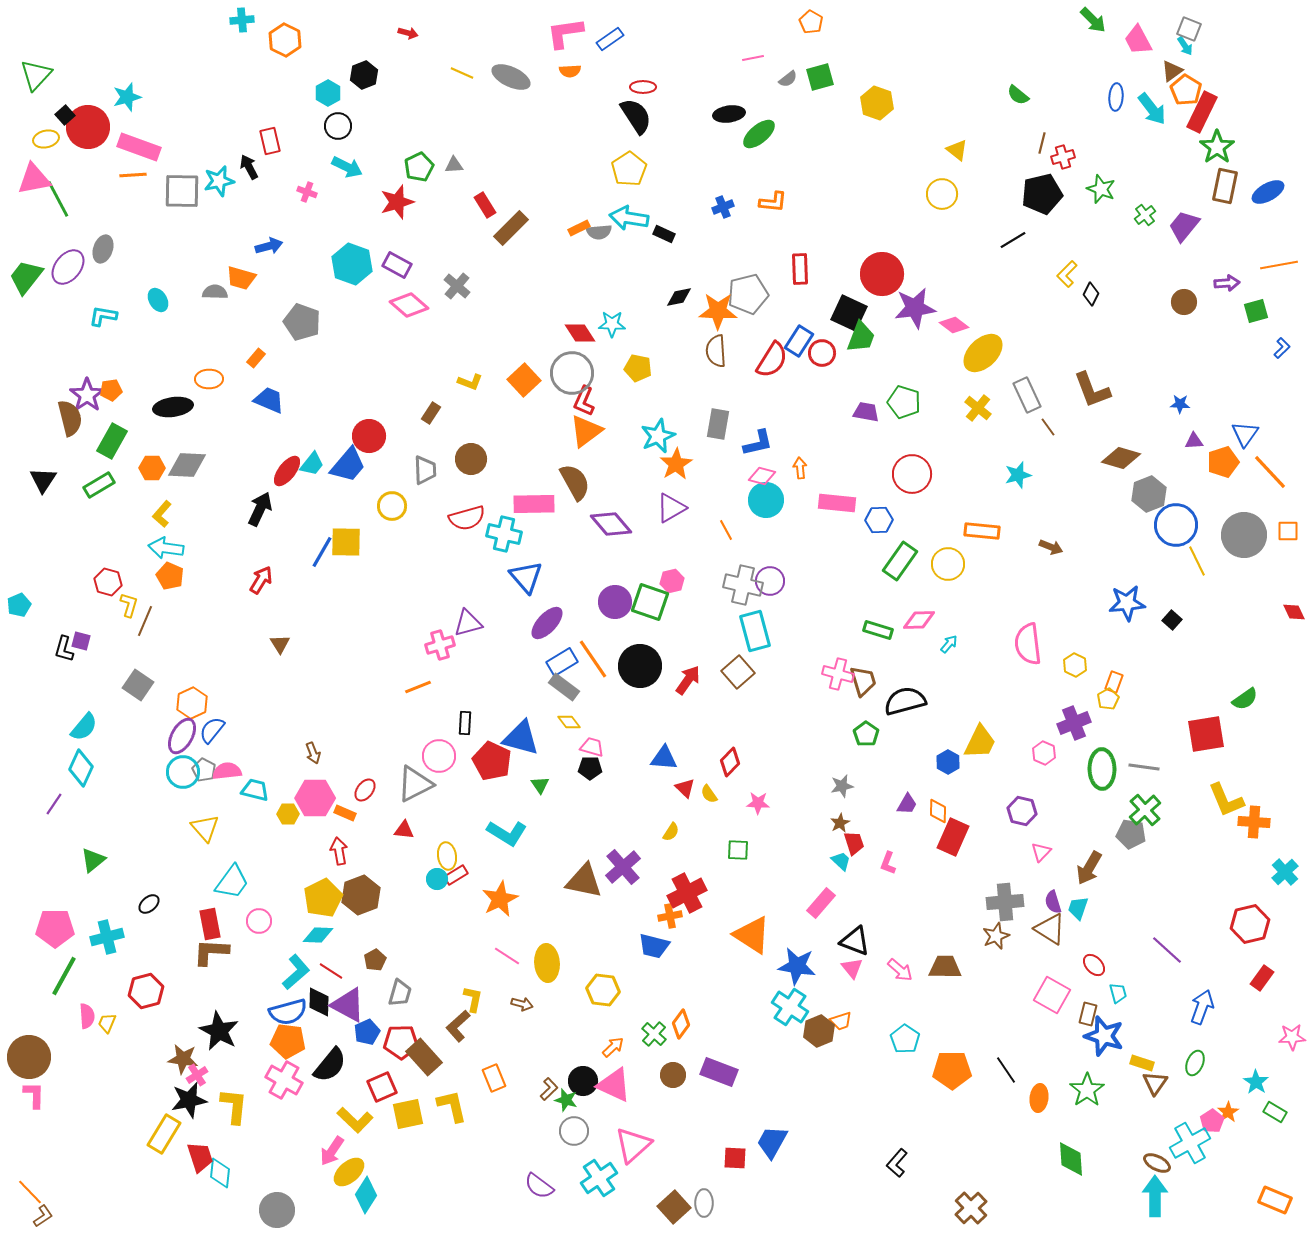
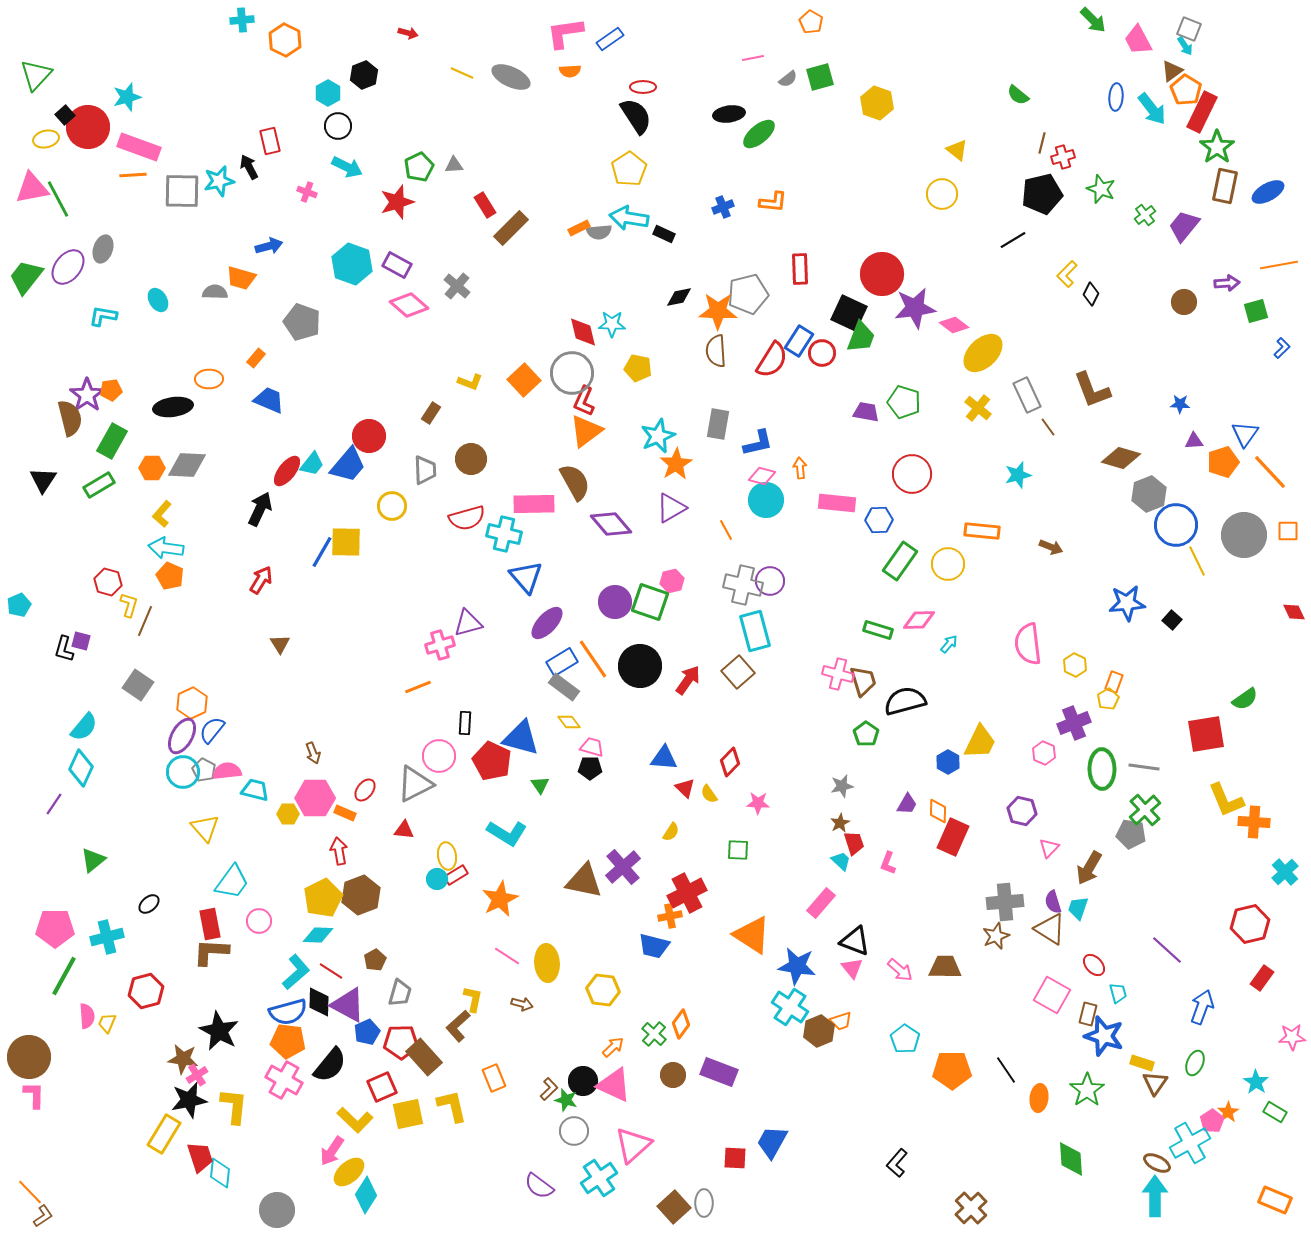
pink triangle at (34, 179): moved 2 px left, 9 px down
red diamond at (580, 333): moved 3 px right, 1 px up; rotated 20 degrees clockwise
pink triangle at (1041, 852): moved 8 px right, 4 px up
